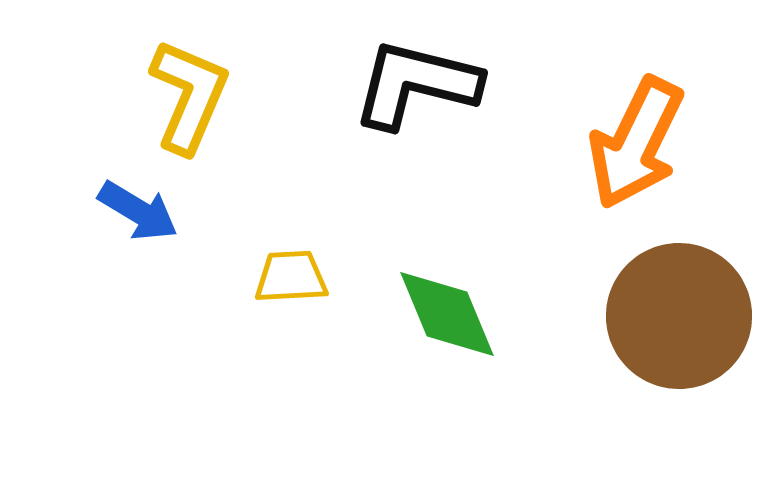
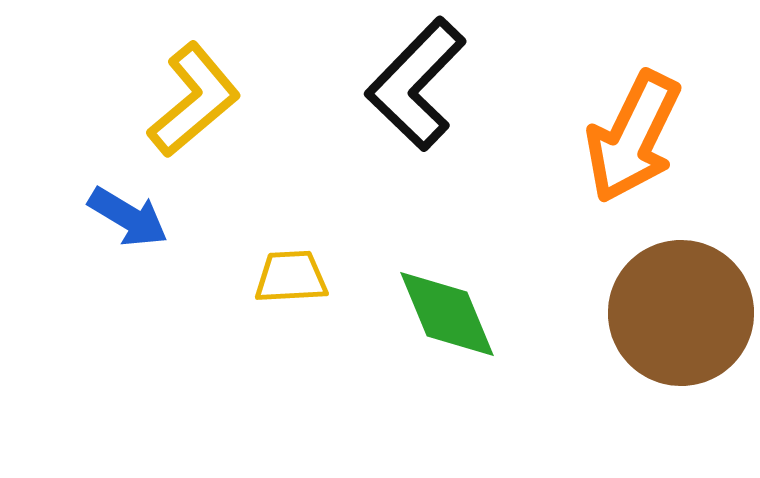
black L-shape: rotated 60 degrees counterclockwise
yellow L-shape: moved 5 px right, 4 px down; rotated 27 degrees clockwise
orange arrow: moved 3 px left, 6 px up
blue arrow: moved 10 px left, 6 px down
brown circle: moved 2 px right, 3 px up
